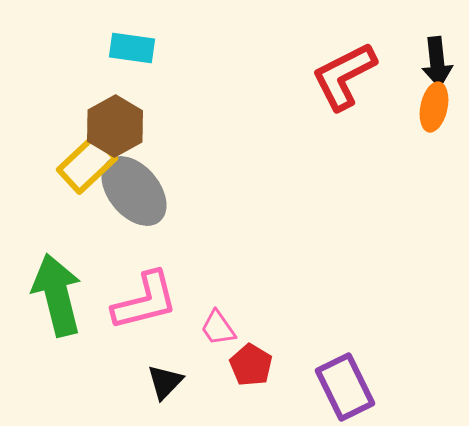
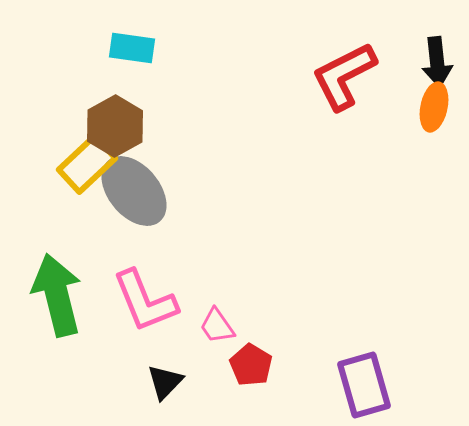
pink L-shape: rotated 82 degrees clockwise
pink trapezoid: moved 1 px left, 2 px up
purple rectangle: moved 19 px right, 2 px up; rotated 10 degrees clockwise
